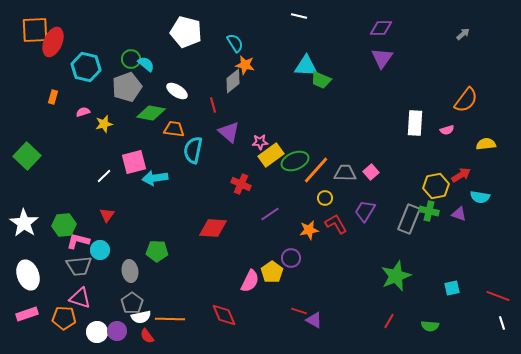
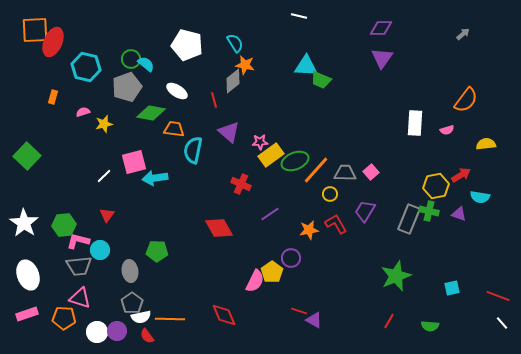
white pentagon at (186, 32): moved 1 px right, 13 px down
red line at (213, 105): moved 1 px right, 5 px up
yellow circle at (325, 198): moved 5 px right, 4 px up
red diamond at (213, 228): moved 6 px right; rotated 56 degrees clockwise
pink semicircle at (250, 281): moved 5 px right
white line at (502, 323): rotated 24 degrees counterclockwise
